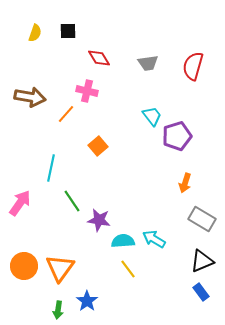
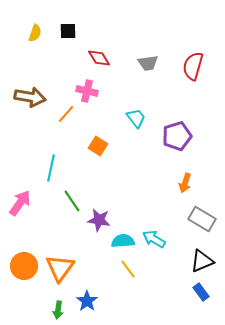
cyan trapezoid: moved 16 px left, 2 px down
orange square: rotated 18 degrees counterclockwise
